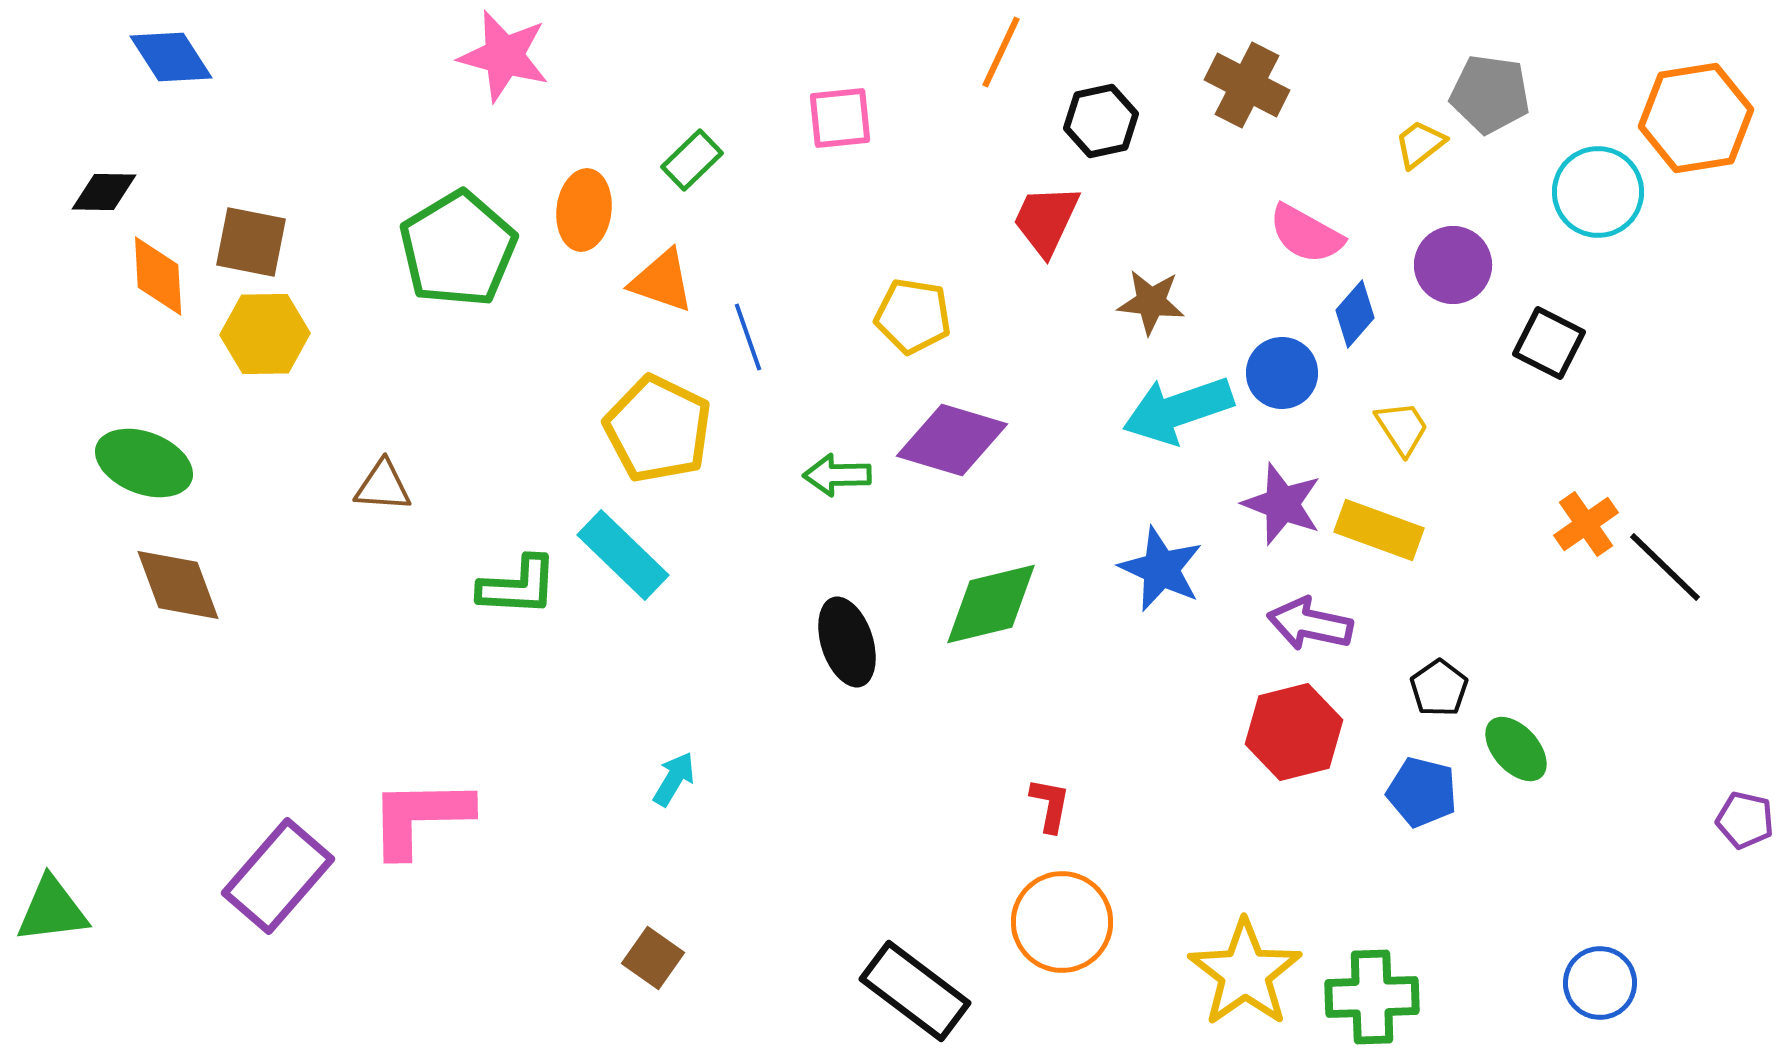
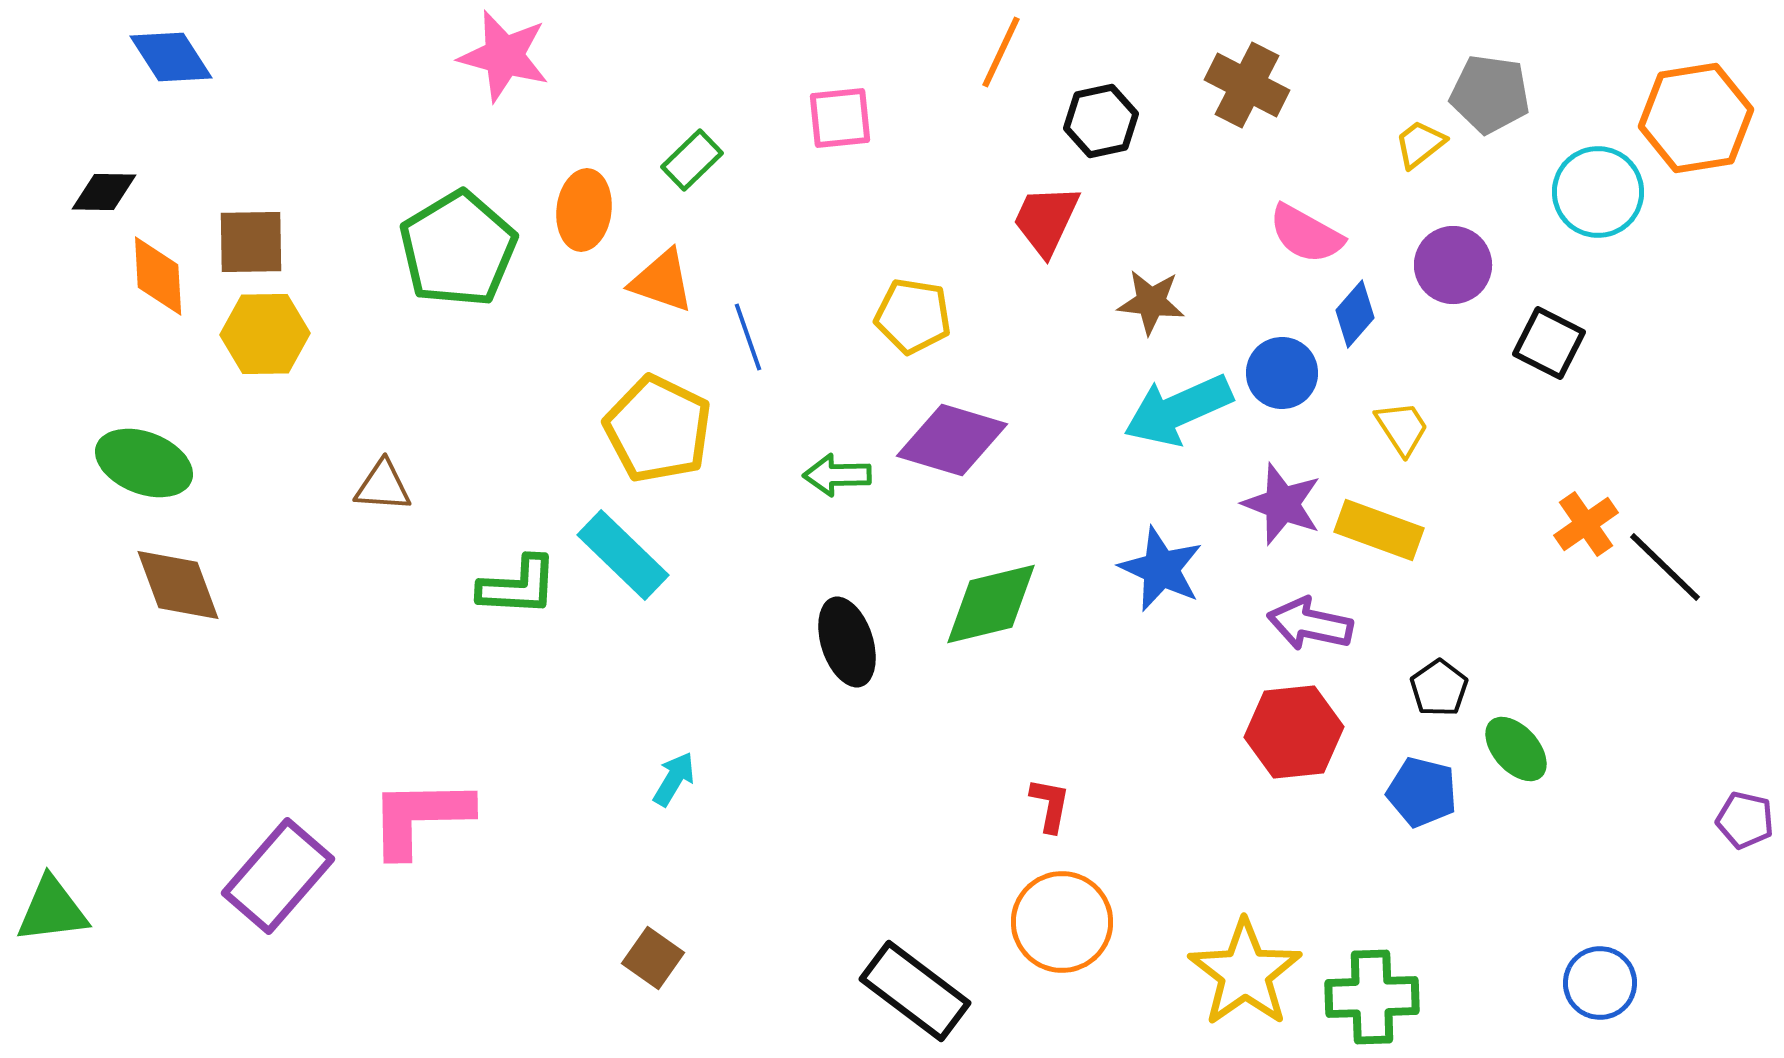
brown square at (251, 242): rotated 12 degrees counterclockwise
cyan arrow at (1178, 410): rotated 5 degrees counterclockwise
red hexagon at (1294, 732): rotated 8 degrees clockwise
